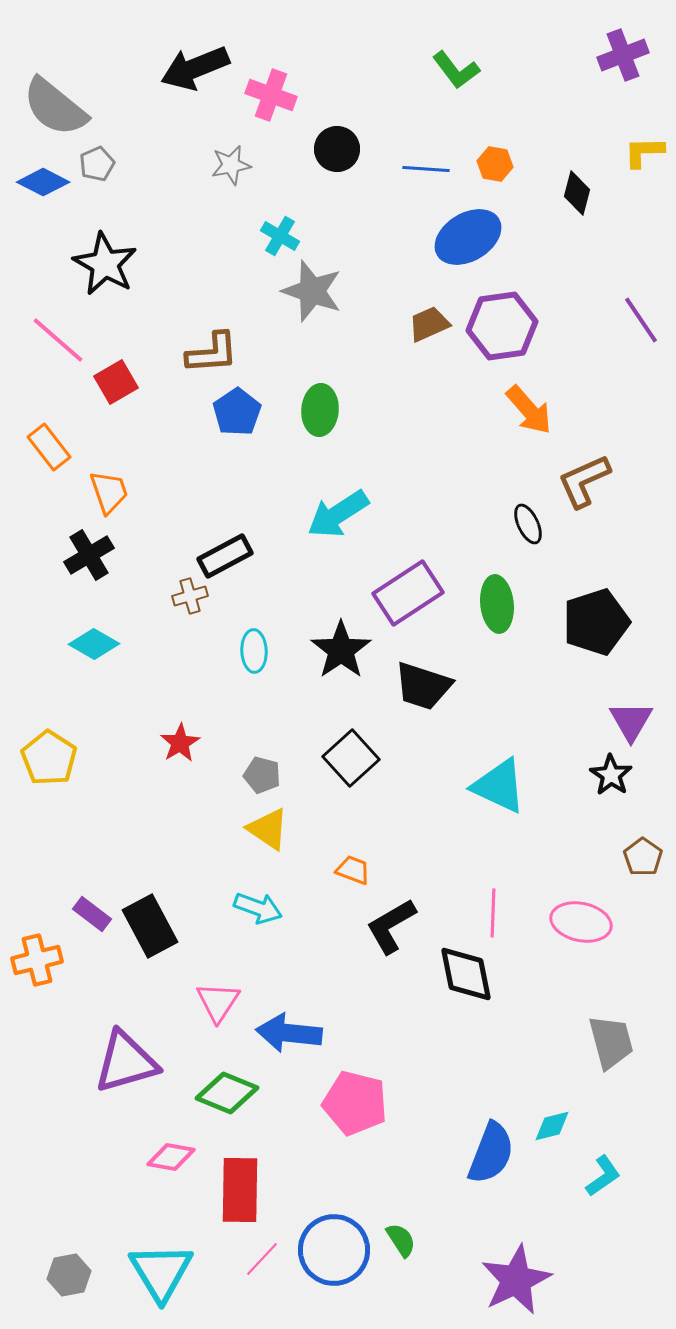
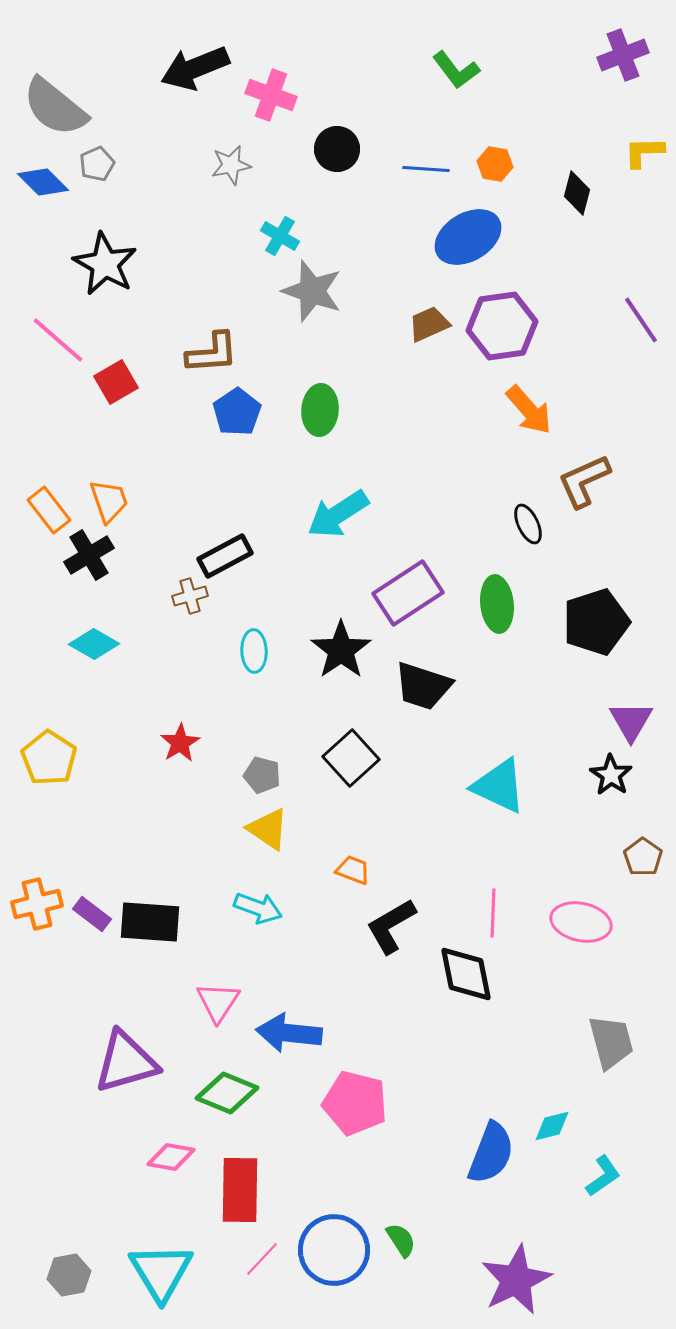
blue diamond at (43, 182): rotated 18 degrees clockwise
orange rectangle at (49, 447): moved 63 px down
orange trapezoid at (109, 492): moved 9 px down
black rectangle at (150, 926): moved 4 px up; rotated 58 degrees counterclockwise
orange cross at (37, 960): moved 56 px up
